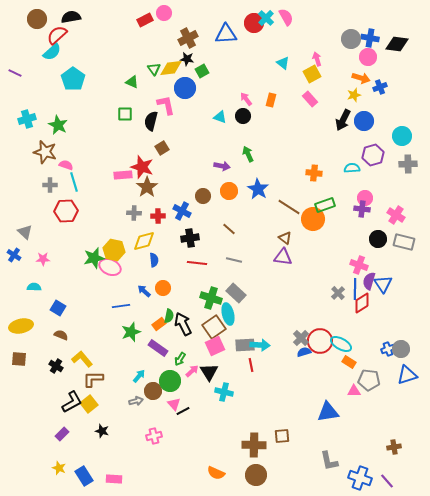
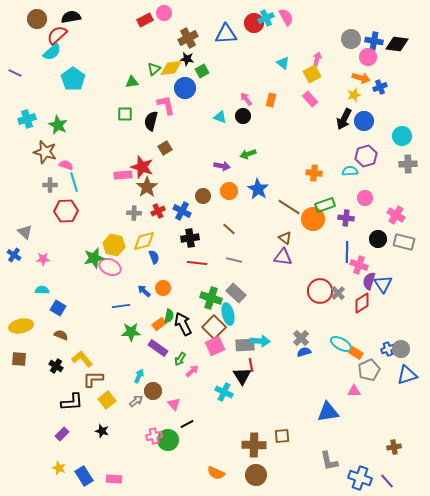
cyan cross at (266, 18): rotated 21 degrees clockwise
blue cross at (370, 38): moved 4 px right, 3 px down
pink arrow at (317, 59): rotated 32 degrees clockwise
green triangle at (154, 69): rotated 24 degrees clockwise
green triangle at (132, 82): rotated 32 degrees counterclockwise
black arrow at (343, 120): moved 1 px right, 1 px up
brown square at (162, 148): moved 3 px right
green arrow at (248, 154): rotated 84 degrees counterclockwise
purple hexagon at (373, 155): moved 7 px left, 1 px down
cyan semicircle at (352, 168): moved 2 px left, 3 px down
purple cross at (362, 209): moved 16 px left, 9 px down
red cross at (158, 216): moved 5 px up; rotated 24 degrees counterclockwise
yellow hexagon at (114, 250): moved 5 px up
blue semicircle at (154, 260): moved 3 px up; rotated 16 degrees counterclockwise
cyan semicircle at (34, 287): moved 8 px right, 3 px down
blue line at (355, 289): moved 8 px left, 37 px up
brown square at (214, 327): rotated 10 degrees counterclockwise
green star at (131, 332): rotated 18 degrees clockwise
red circle at (320, 341): moved 50 px up
cyan arrow at (260, 345): moved 4 px up
orange rectangle at (349, 362): moved 7 px right, 9 px up
black triangle at (209, 372): moved 33 px right, 4 px down
cyan arrow at (139, 376): rotated 16 degrees counterclockwise
gray pentagon at (369, 380): moved 10 px up; rotated 30 degrees counterclockwise
green circle at (170, 381): moved 2 px left, 59 px down
cyan cross at (224, 392): rotated 12 degrees clockwise
gray arrow at (136, 401): rotated 24 degrees counterclockwise
black L-shape at (72, 402): rotated 25 degrees clockwise
yellow square at (89, 404): moved 18 px right, 4 px up
black line at (183, 411): moved 4 px right, 13 px down
